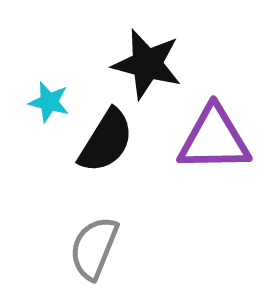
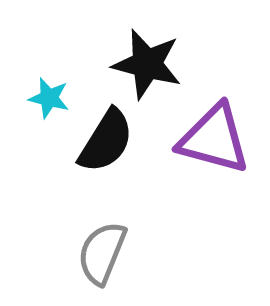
cyan star: moved 4 px up
purple triangle: rotated 16 degrees clockwise
gray semicircle: moved 8 px right, 5 px down
